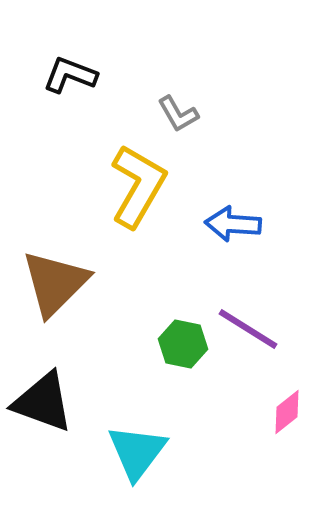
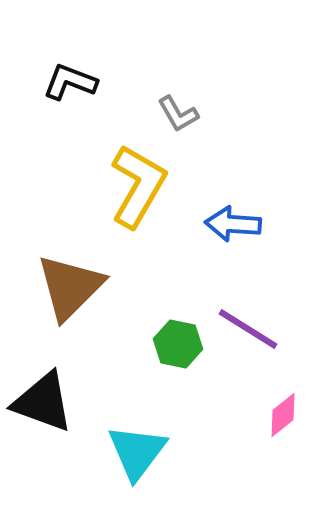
black L-shape: moved 7 px down
brown triangle: moved 15 px right, 4 px down
green hexagon: moved 5 px left
pink diamond: moved 4 px left, 3 px down
